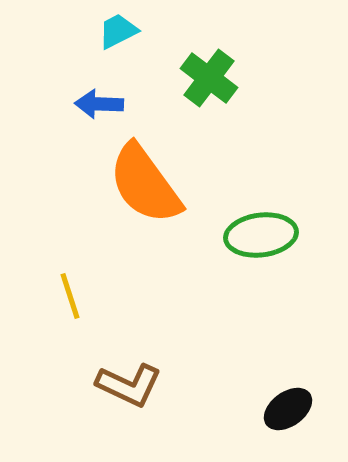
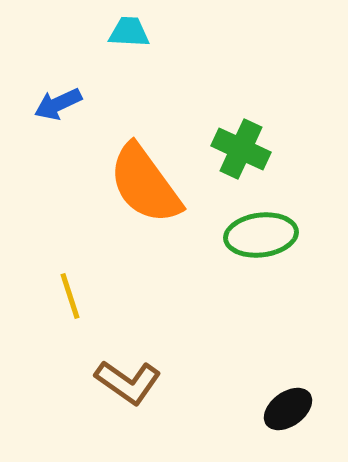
cyan trapezoid: moved 11 px right, 1 px down; rotated 30 degrees clockwise
green cross: moved 32 px right, 71 px down; rotated 12 degrees counterclockwise
blue arrow: moved 41 px left; rotated 27 degrees counterclockwise
brown L-shape: moved 1 px left, 3 px up; rotated 10 degrees clockwise
